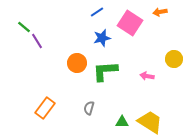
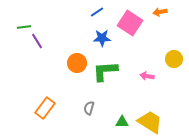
green line: rotated 48 degrees counterclockwise
blue star: rotated 12 degrees clockwise
